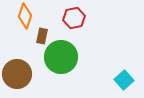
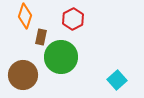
red hexagon: moved 1 px left, 1 px down; rotated 15 degrees counterclockwise
brown rectangle: moved 1 px left, 1 px down
brown circle: moved 6 px right, 1 px down
cyan square: moved 7 px left
